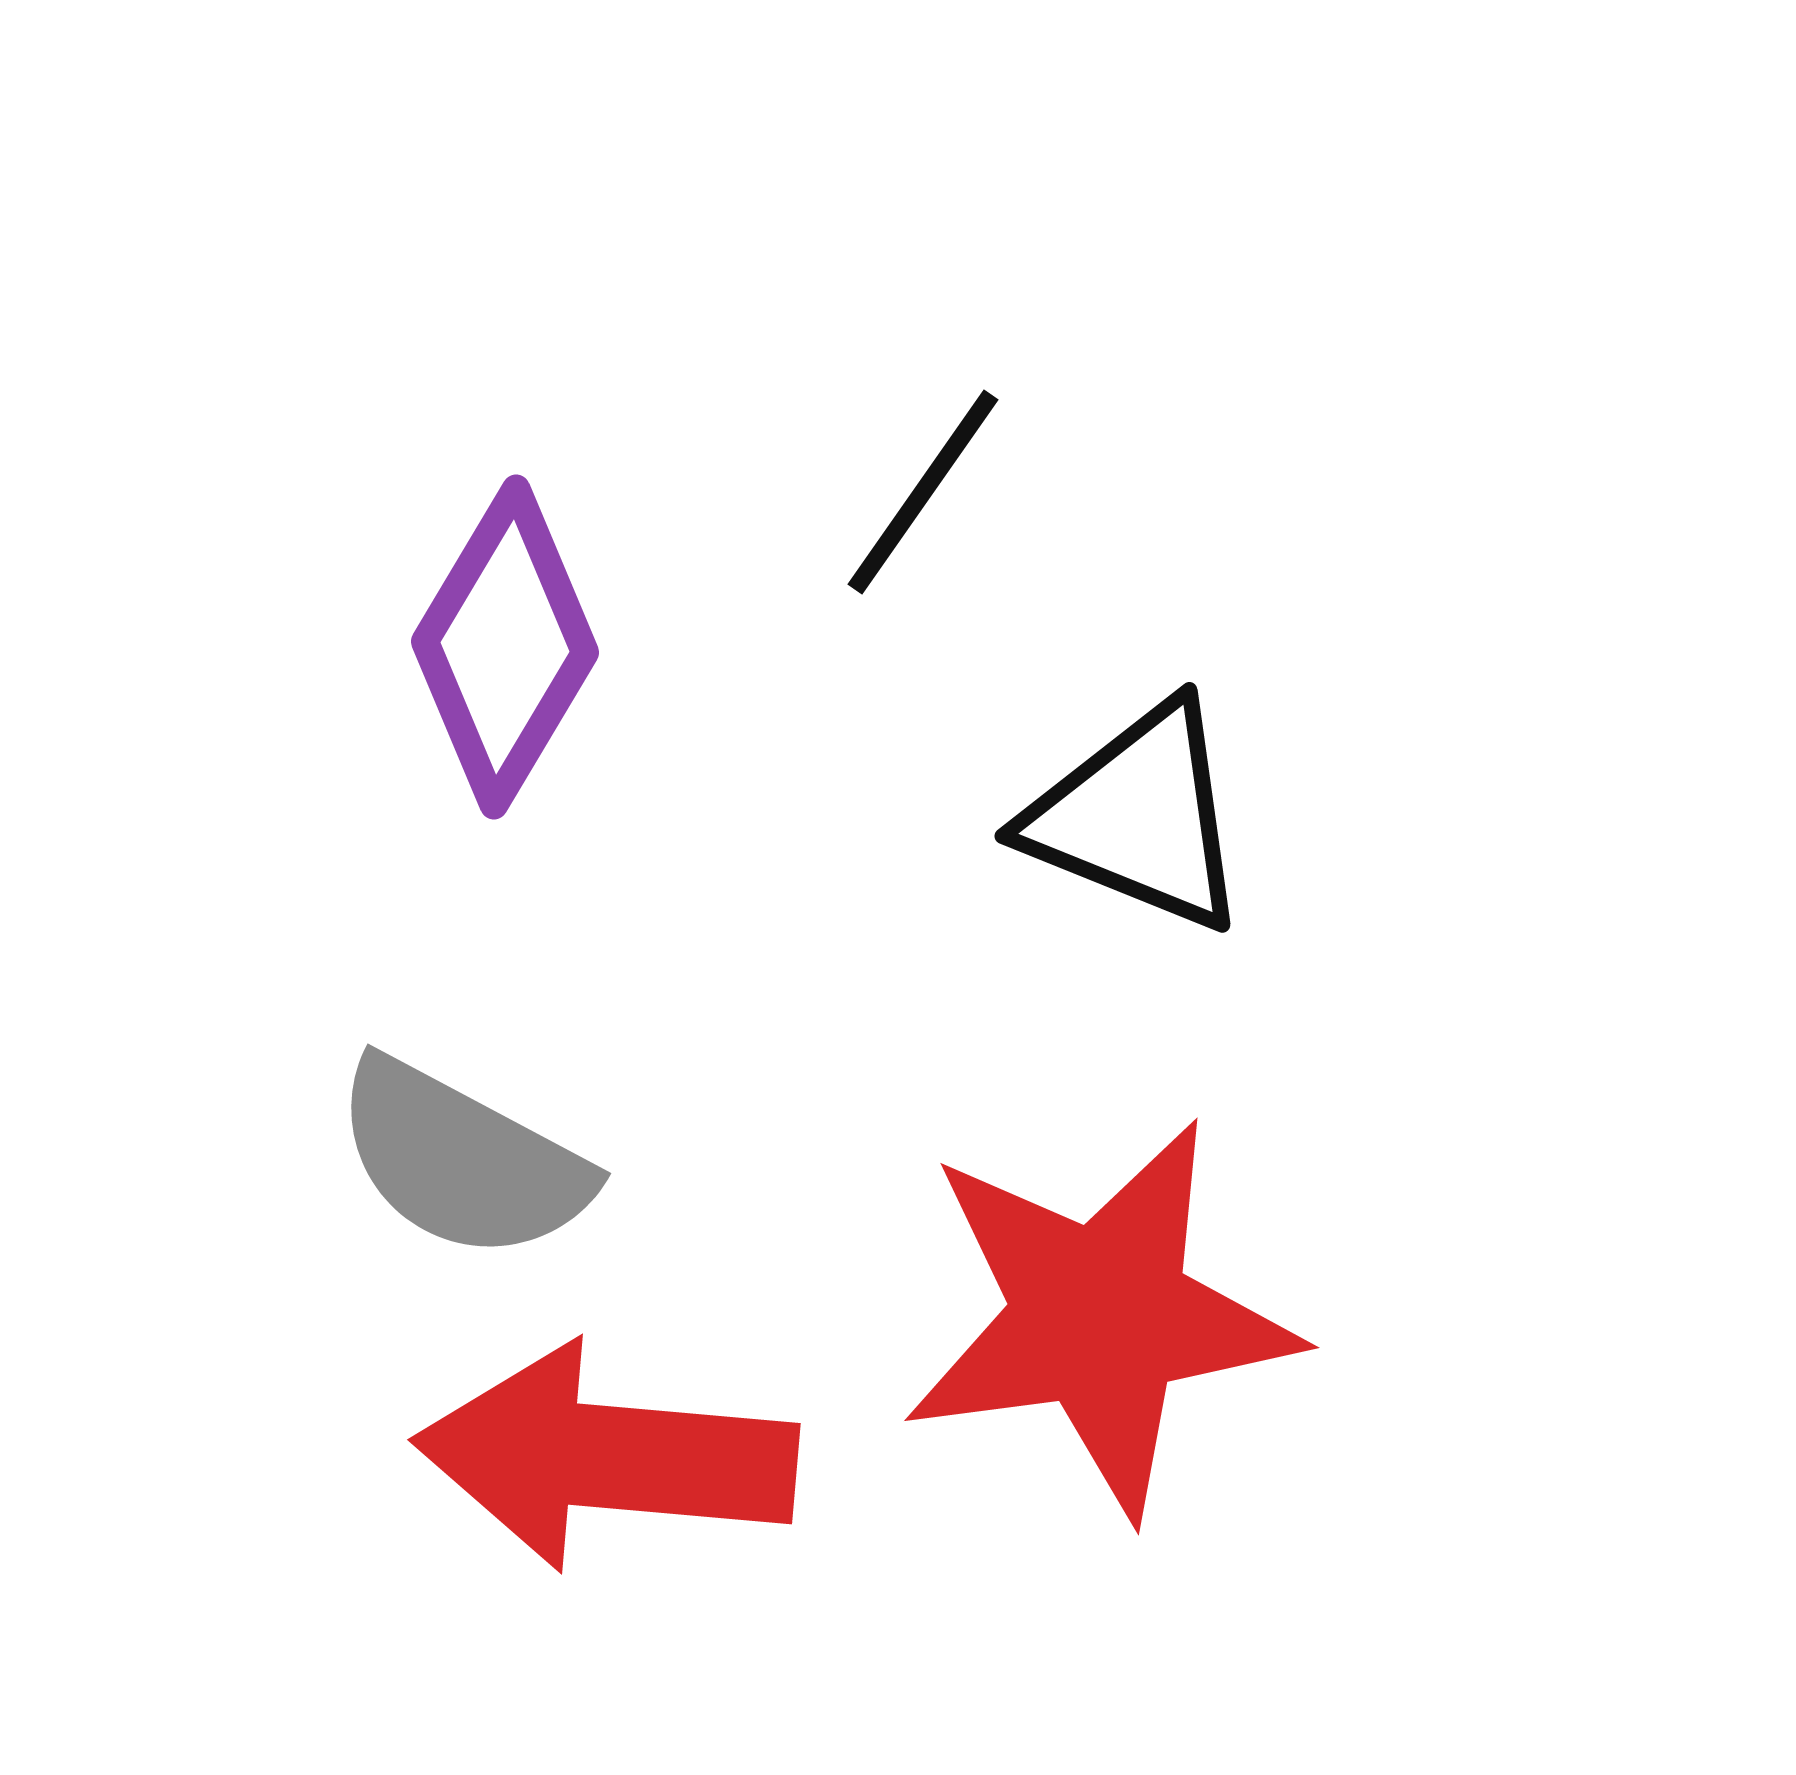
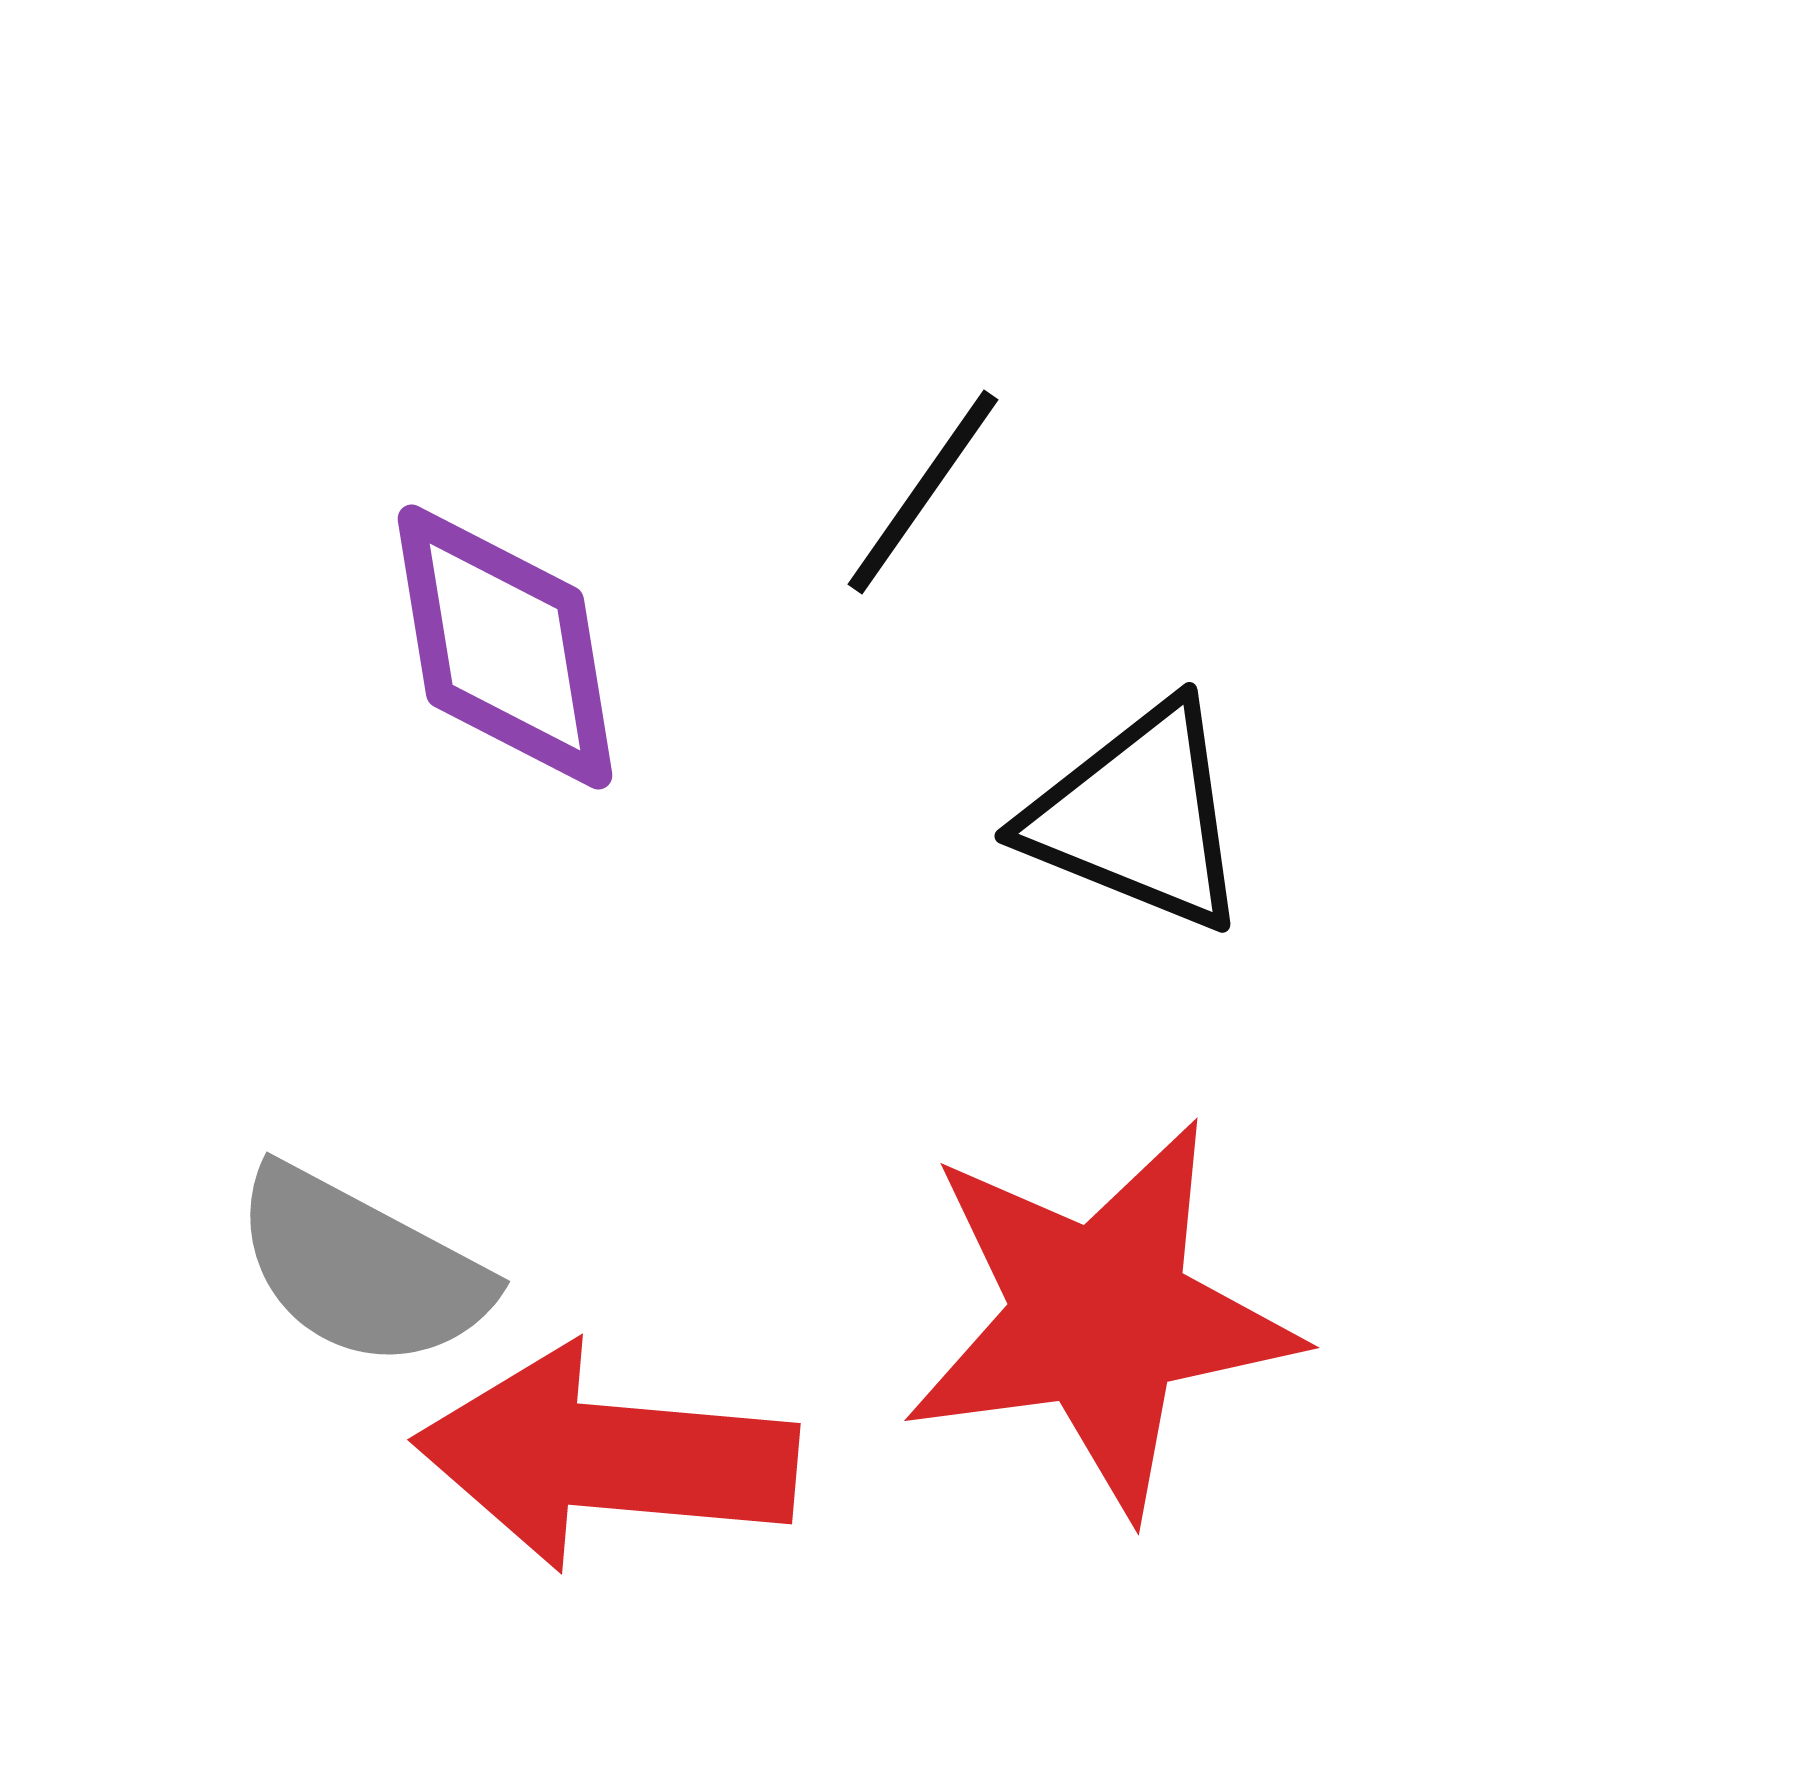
purple diamond: rotated 40 degrees counterclockwise
gray semicircle: moved 101 px left, 108 px down
